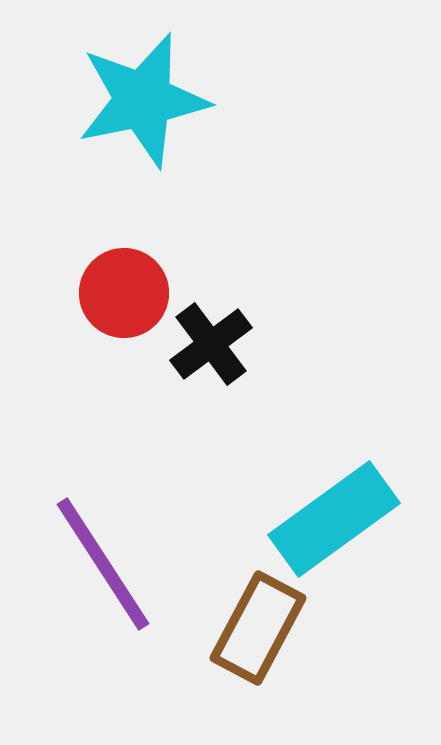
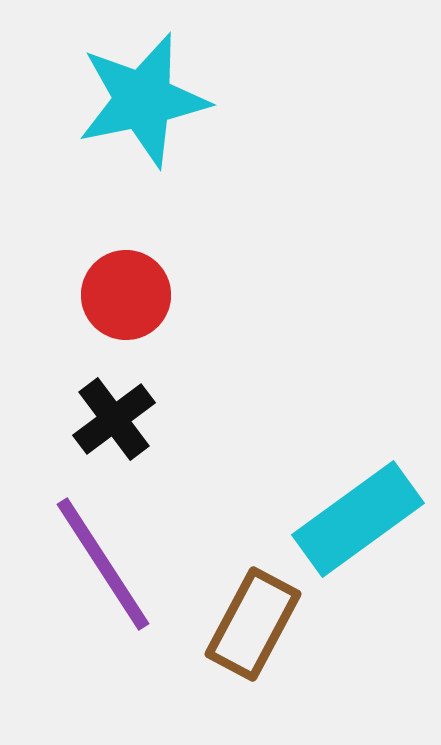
red circle: moved 2 px right, 2 px down
black cross: moved 97 px left, 75 px down
cyan rectangle: moved 24 px right
brown rectangle: moved 5 px left, 4 px up
